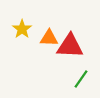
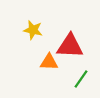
yellow star: moved 11 px right, 1 px down; rotated 24 degrees counterclockwise
orange triangle: moved 24 px down
